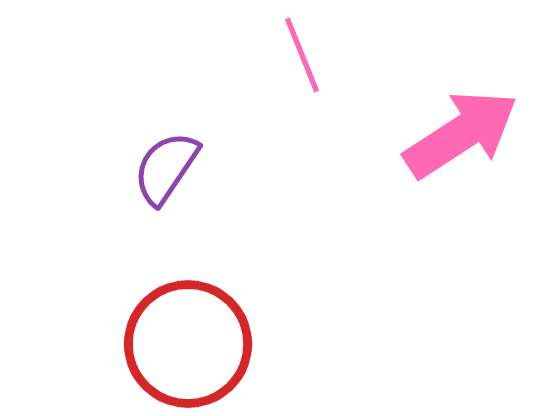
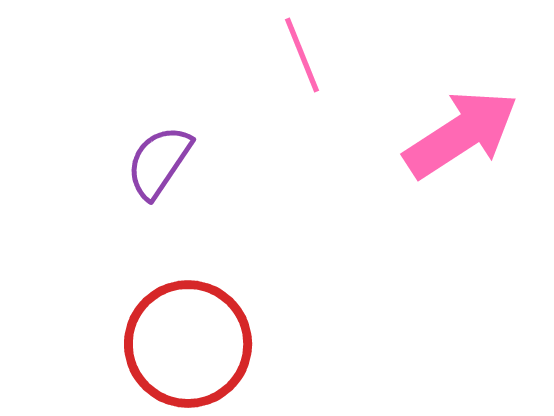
purple semicircle: moved 7 px left, 6 px up
